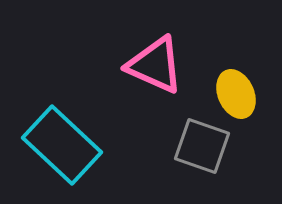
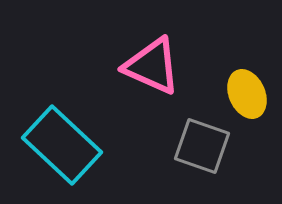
pink triangle: moved 3 px left, 1 px down
yellow ellipse: moved 11 px right
